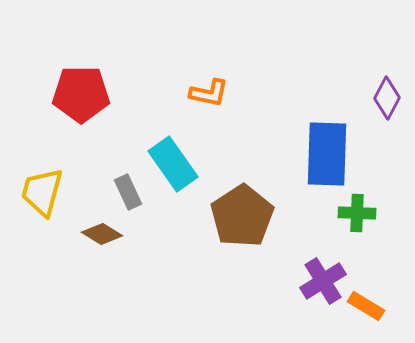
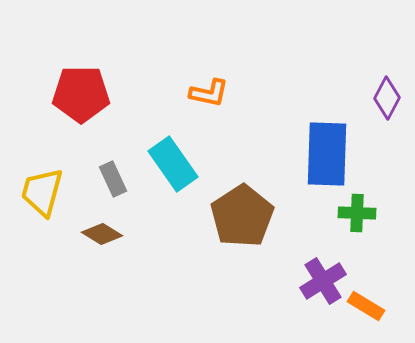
gray rectangle: moved 15 px left, 13 px up
